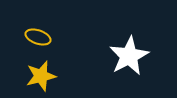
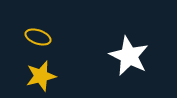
white star: rotated 18 degrees counterclockwise
